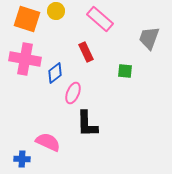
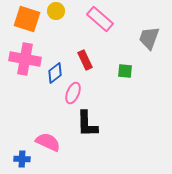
red rectangle: moved 1 px left, 8 px down
